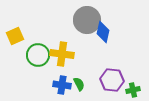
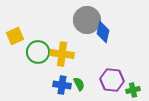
green circle: moved 3 px up
